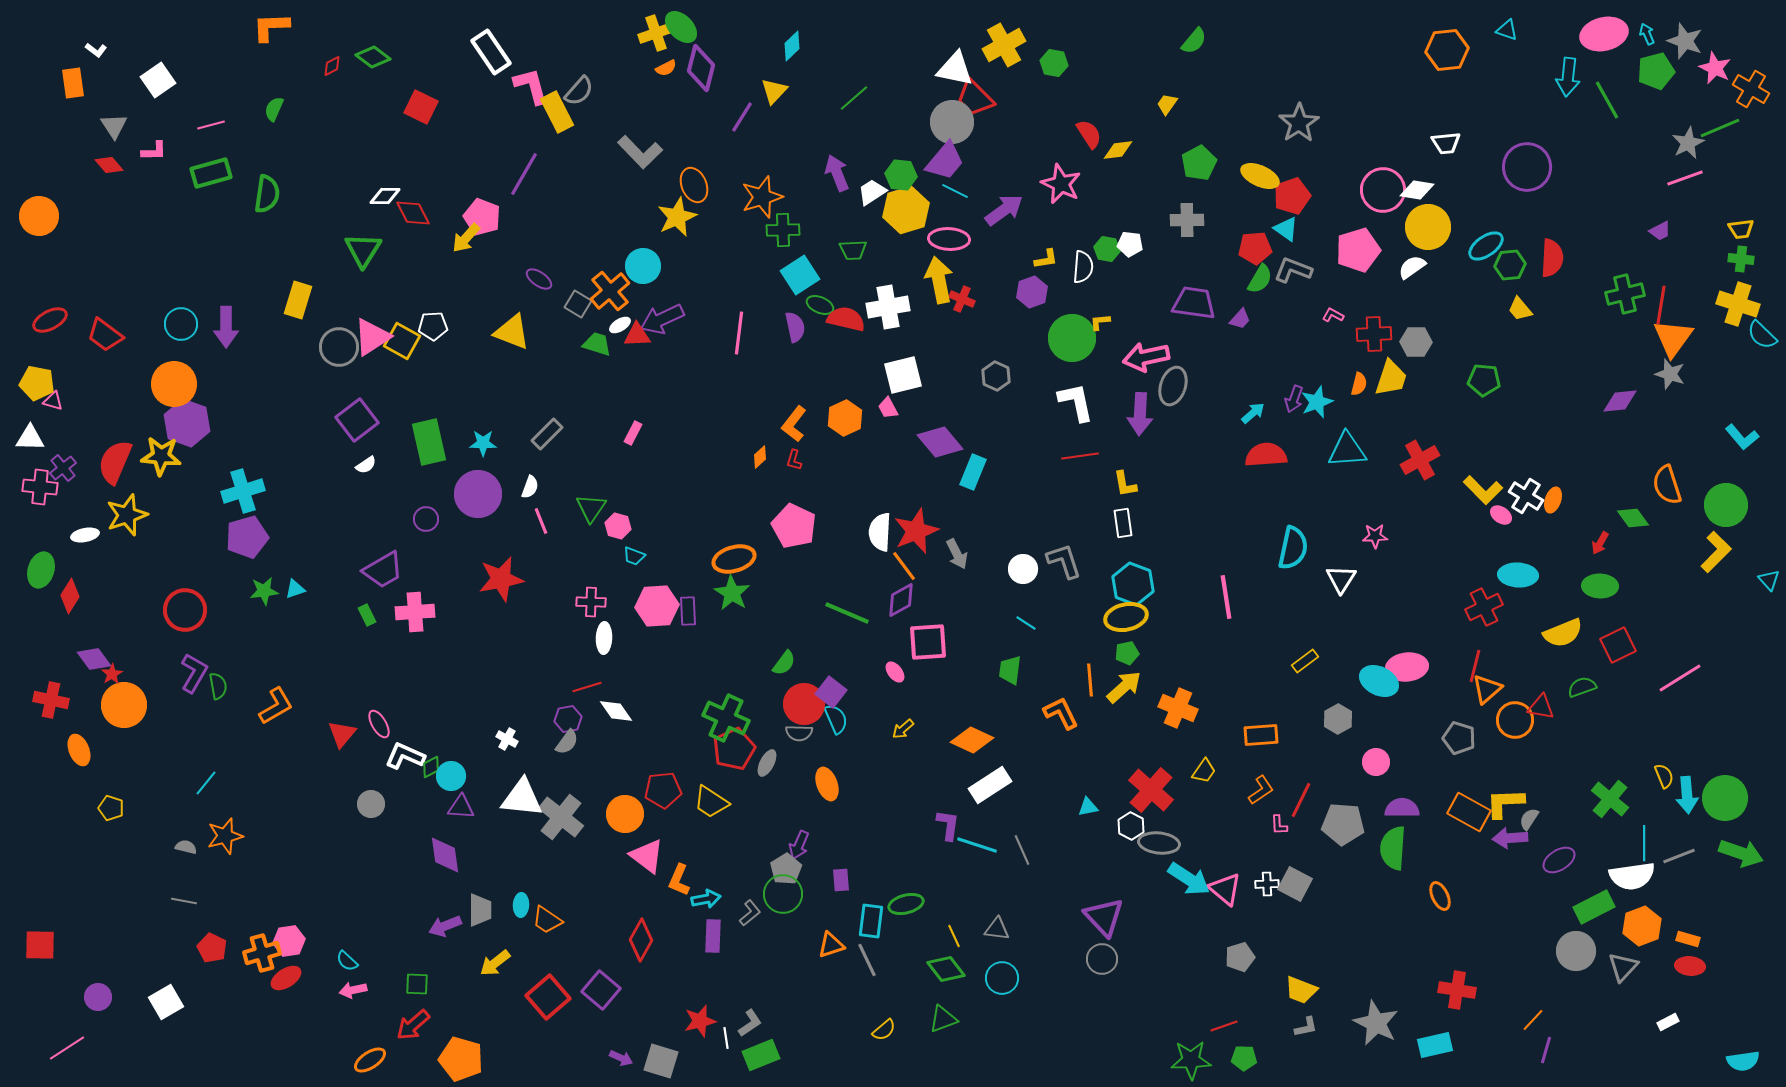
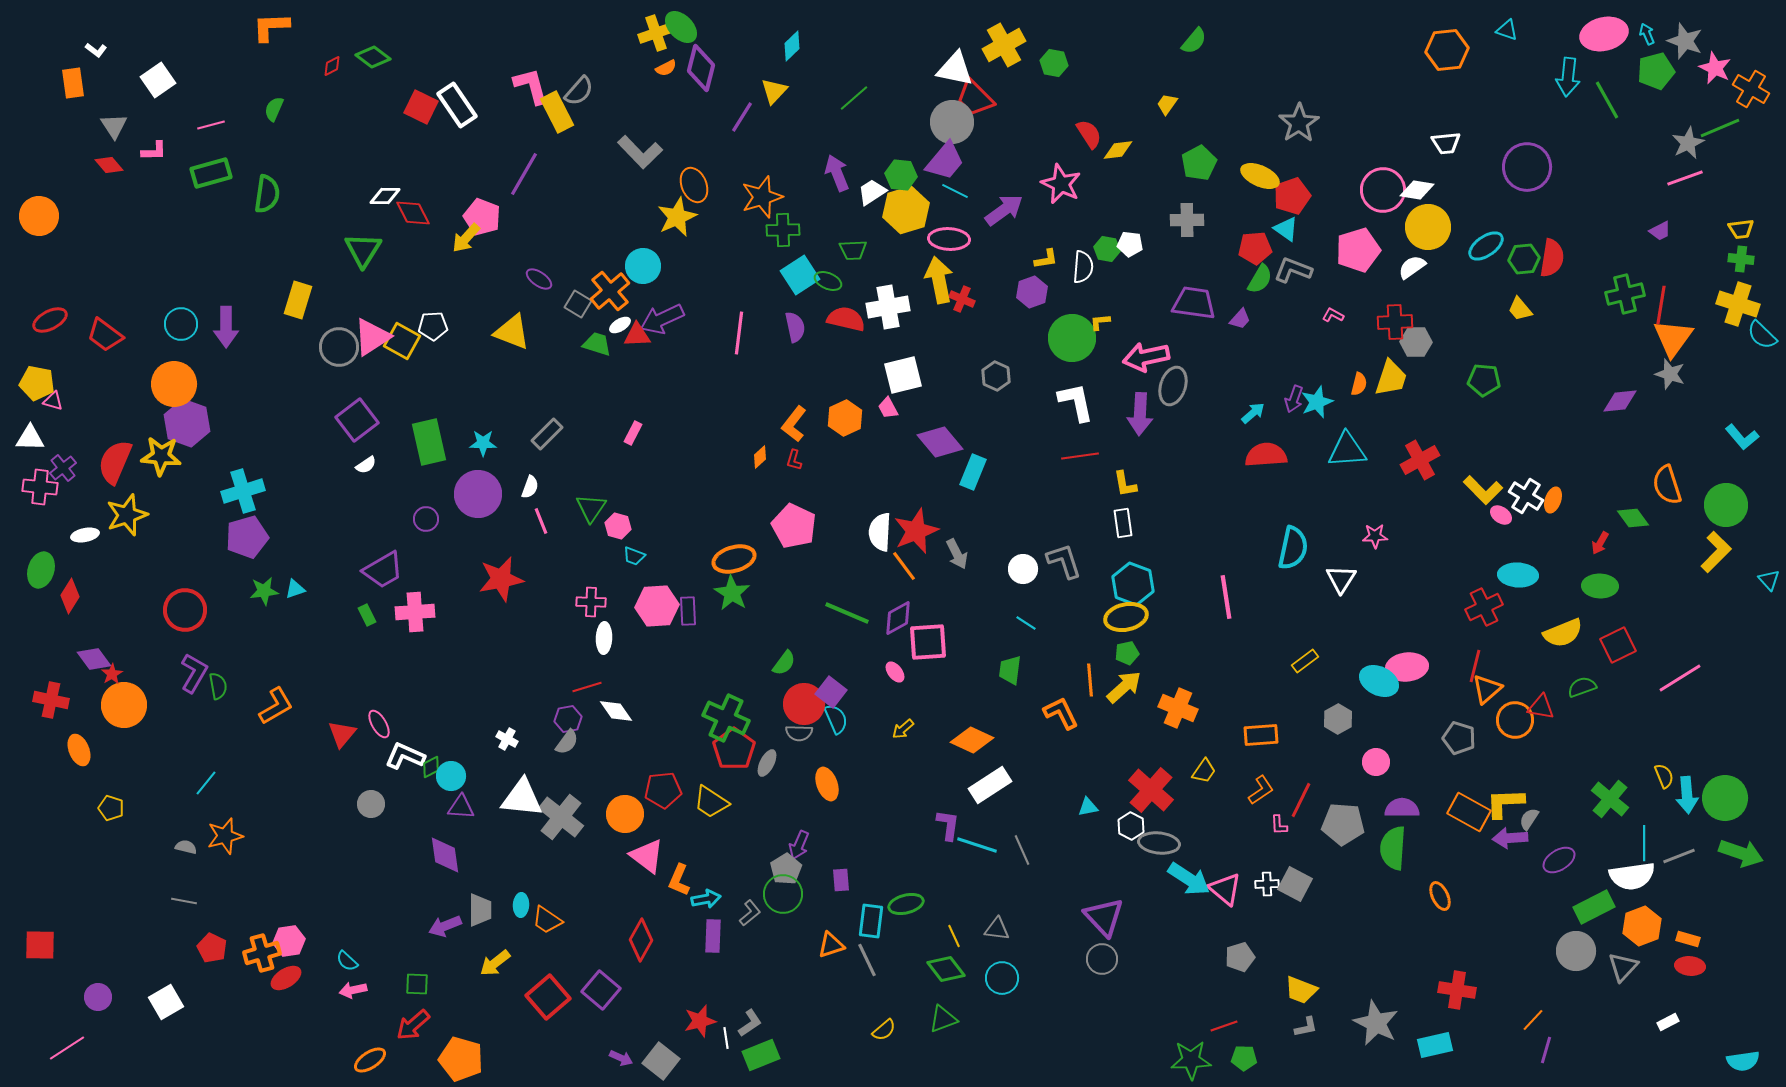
white rectangle at (491, 52): moved 34 px left, 53 px down
red semicircle at (1552, 258): rotated 6 degrees clockwise
green hexagon at (1510, 265): moved 14 px right, 6 px up
green ellipse at (820, 305): moved 8 px right, 24 px up
red cross at (1374, 334): moved 21 px right, 12 px up
purple diamond at (901, 600): moved 3 px left, 18 px down
red pentagon at (734, 749): rotated 12 degrees counterclockwise
gray square at (661, 1061): rotated 21 degrees clockwise
